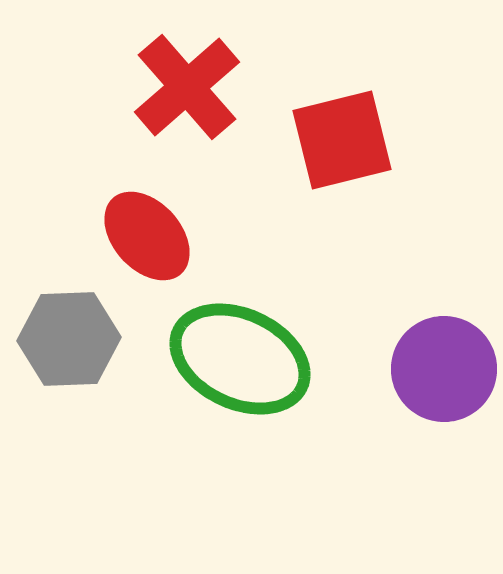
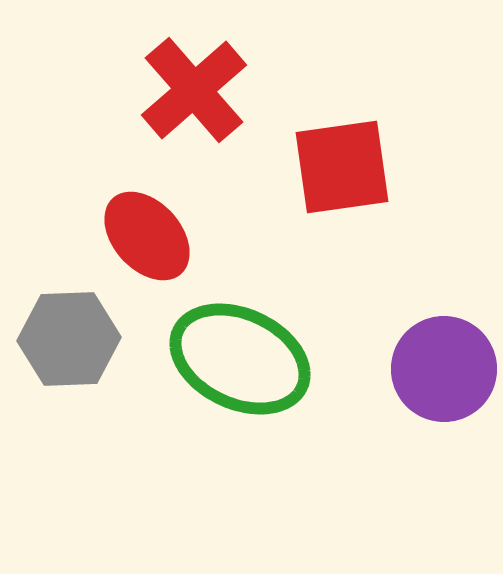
red cross: moved 7 px right, 3 px down
red square: moved 27 px down; rotated 6 degrees clockwise
